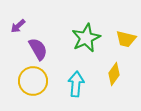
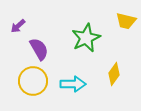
yellow trapezoid: moved 18 px up
purple semicircle: moved 1 px right
cyan arrow: moved 3 px left; rotated 85 degrees clockwise
